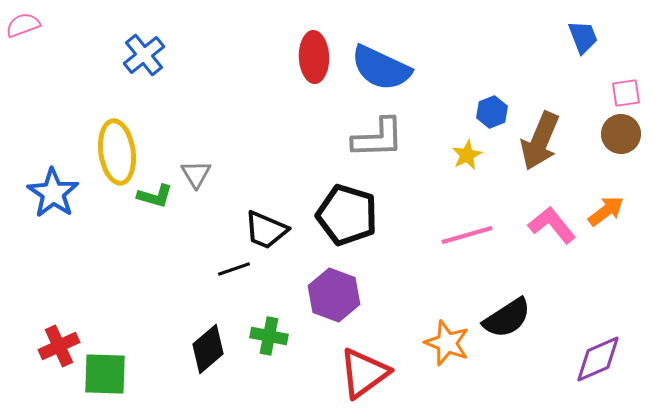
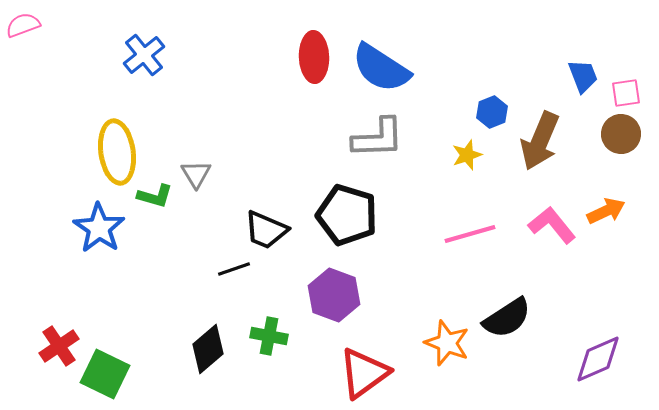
blue trapezoid: moved 39 px down
blue semicircle: rotated 8 degrees clockwise
yellow star: rotated 8 degrees clockwise
blue star: moved 46 px right, 35 px down
orange arrow: rotated 12 degrees clockwise
pink line: moved 3 px right, 1 px up
red cross: rotated 9 degrees counterclockwise
green square: rotated 24 degrees clockwise
